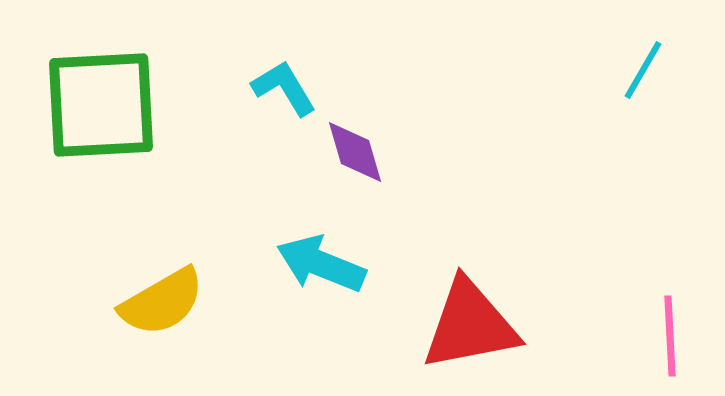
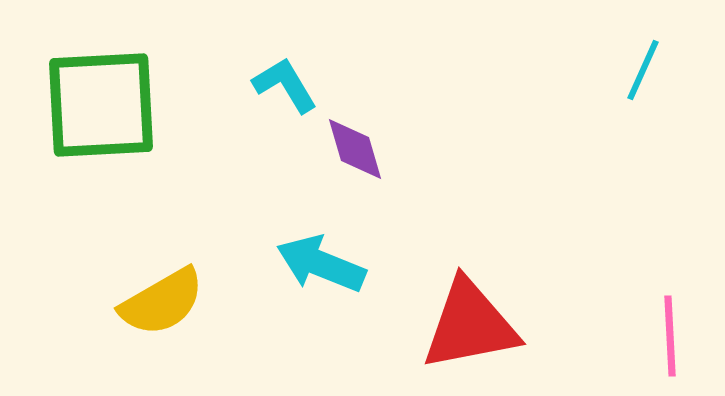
cyan line: rotated 6 degrees counterclockwise
cyan L-shape: moved 1 px right, 3 px up
purple diamond: moved 3 px up
